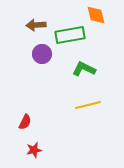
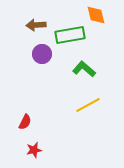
green L-shape: rotated 15 degrees clockwise
yellow line: rotated 15 degrees counterclockwise
